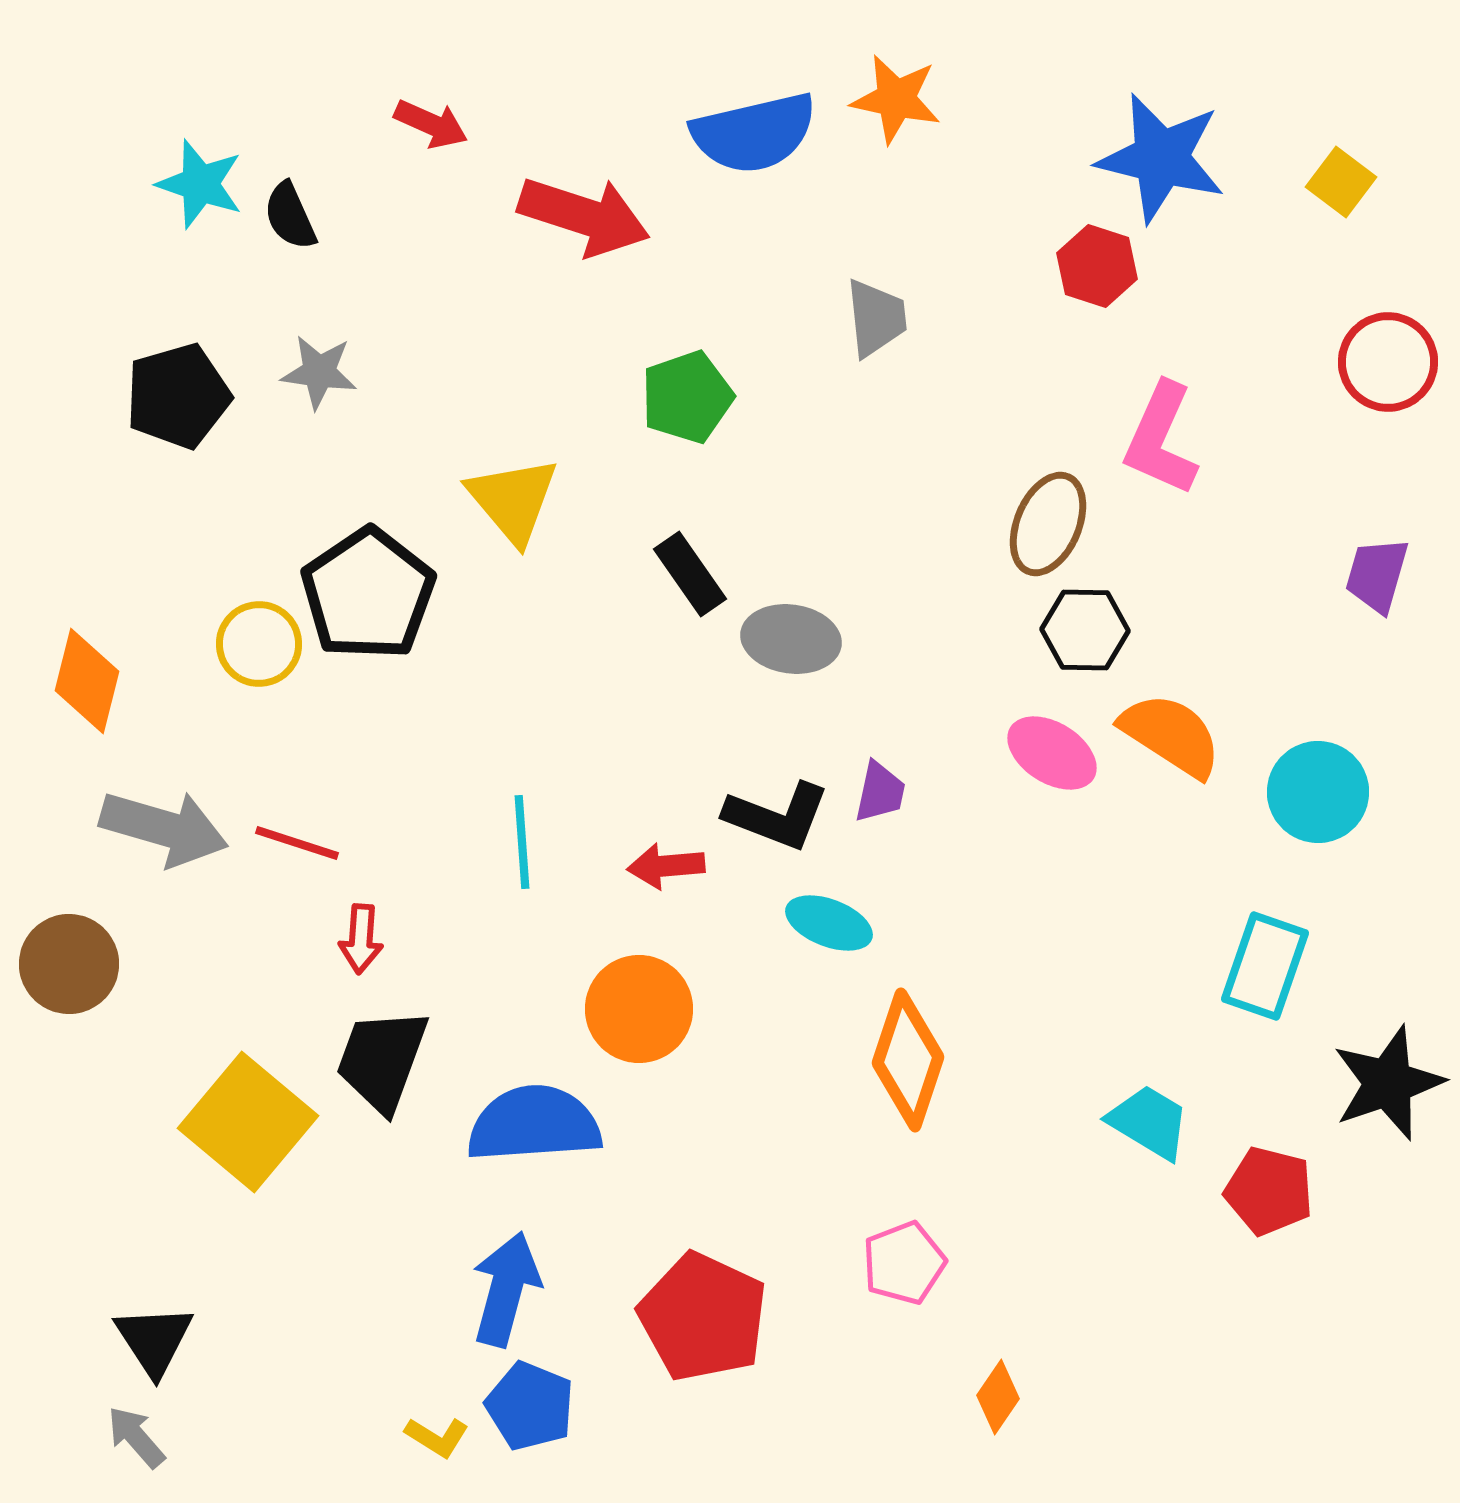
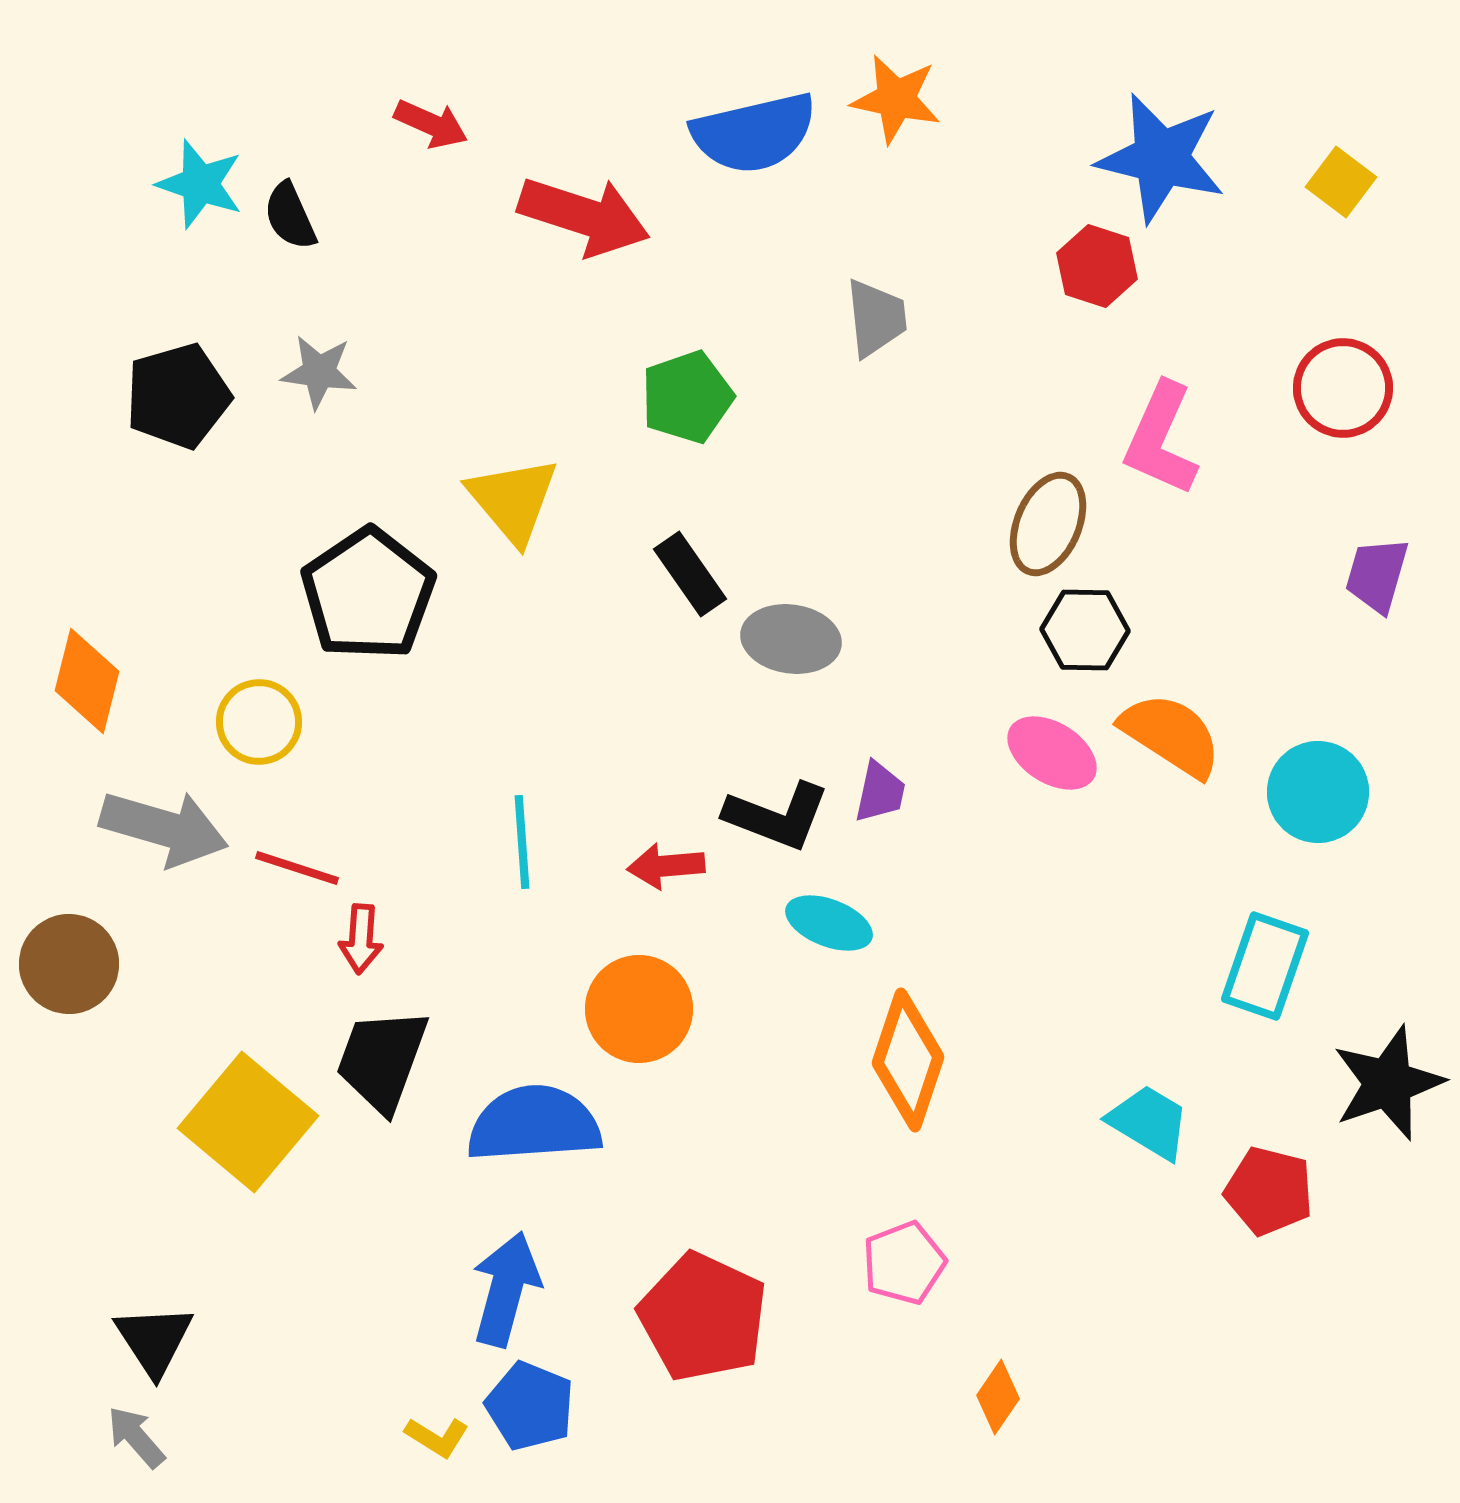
red circle at (1388, 362): moved 45 px left, 26 px down
yellow circle at (259, 644): moved 78 px down
red line at (297, 843): moved 25 px down
